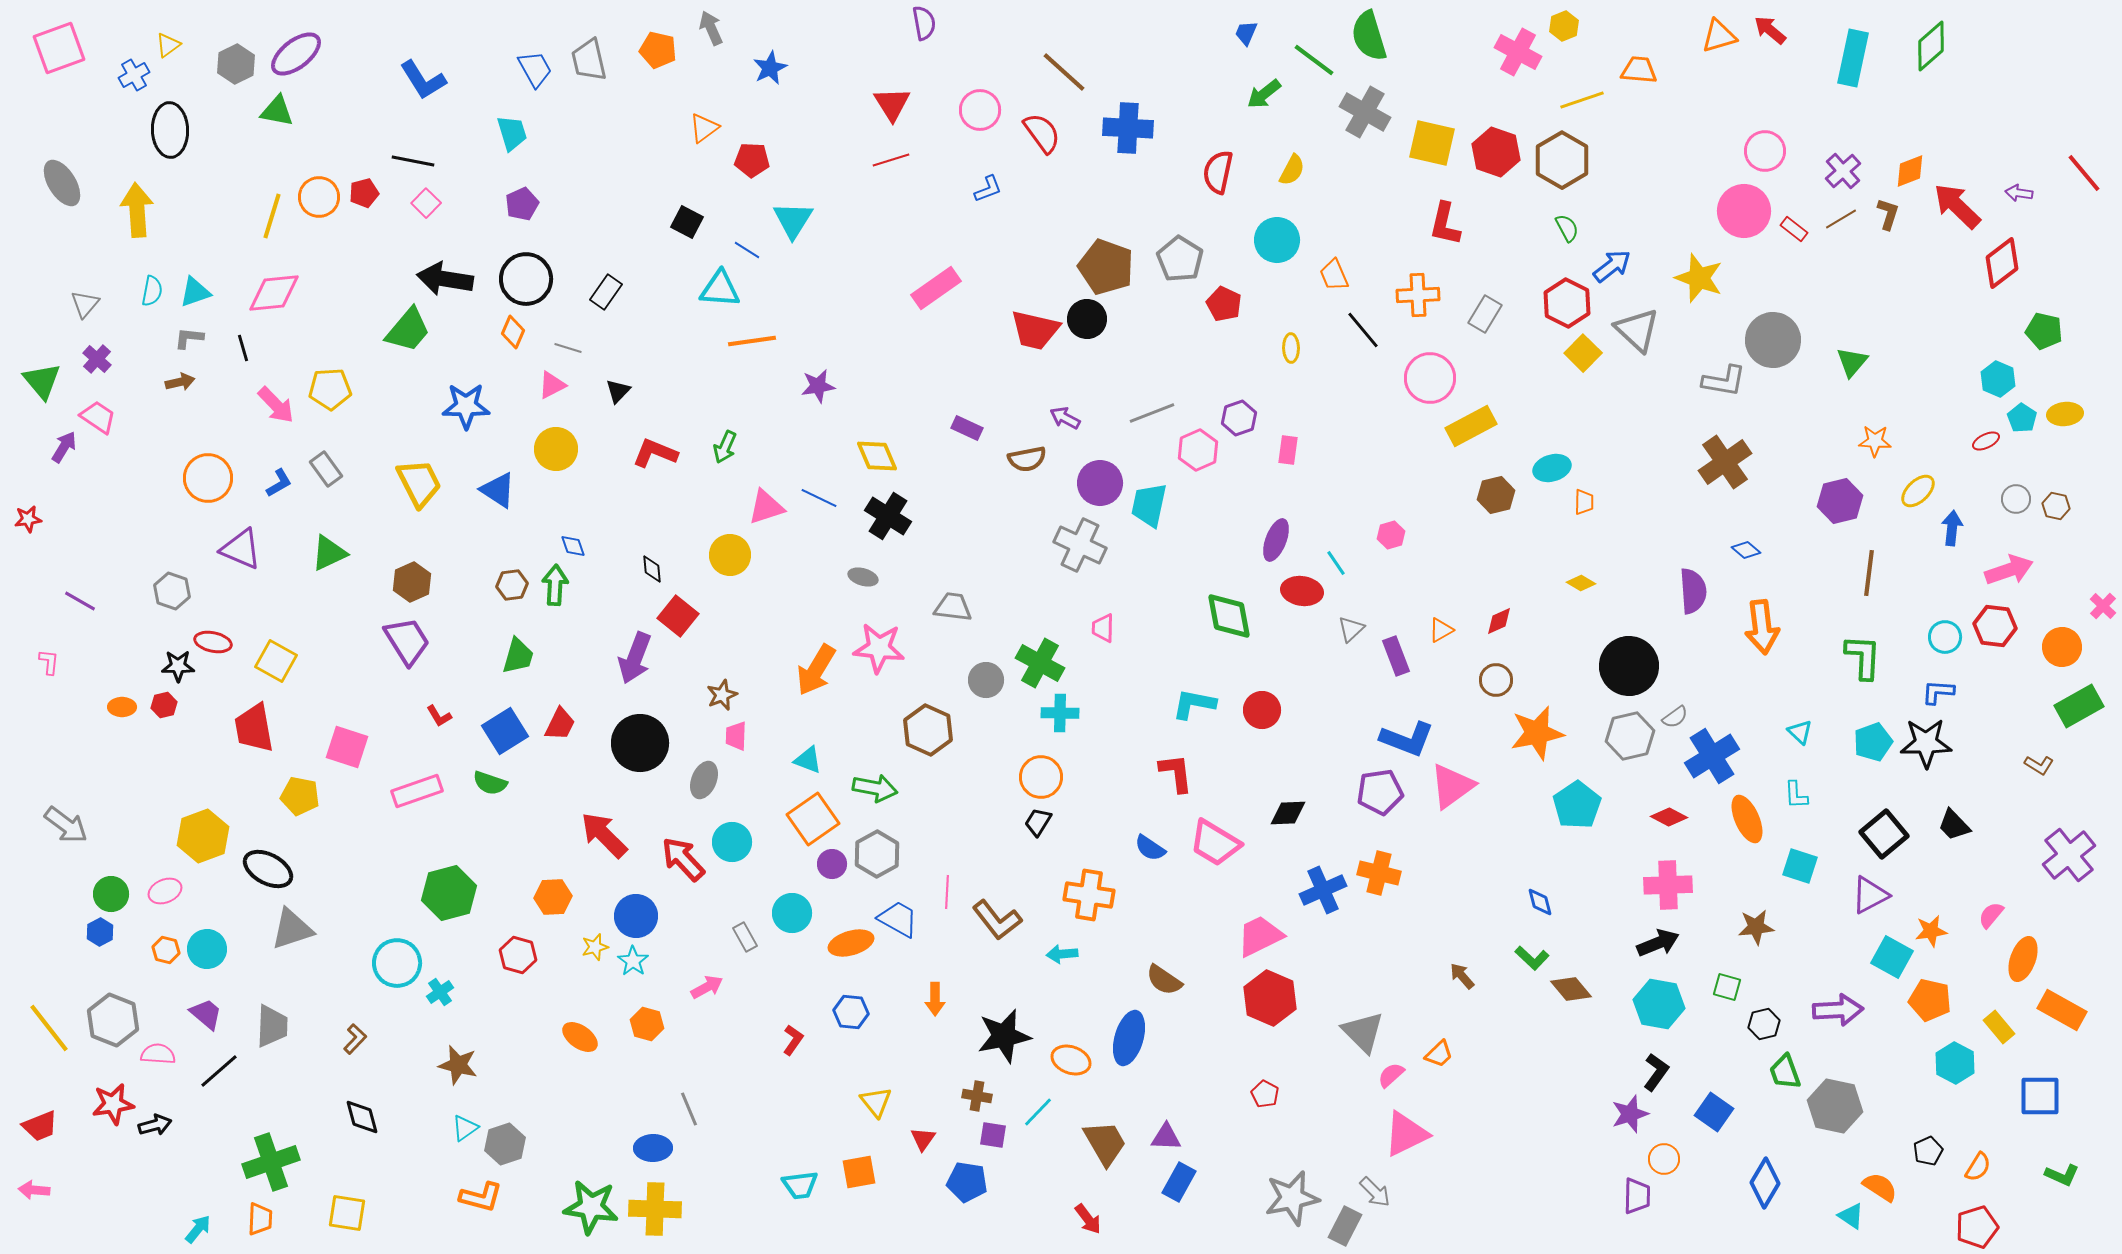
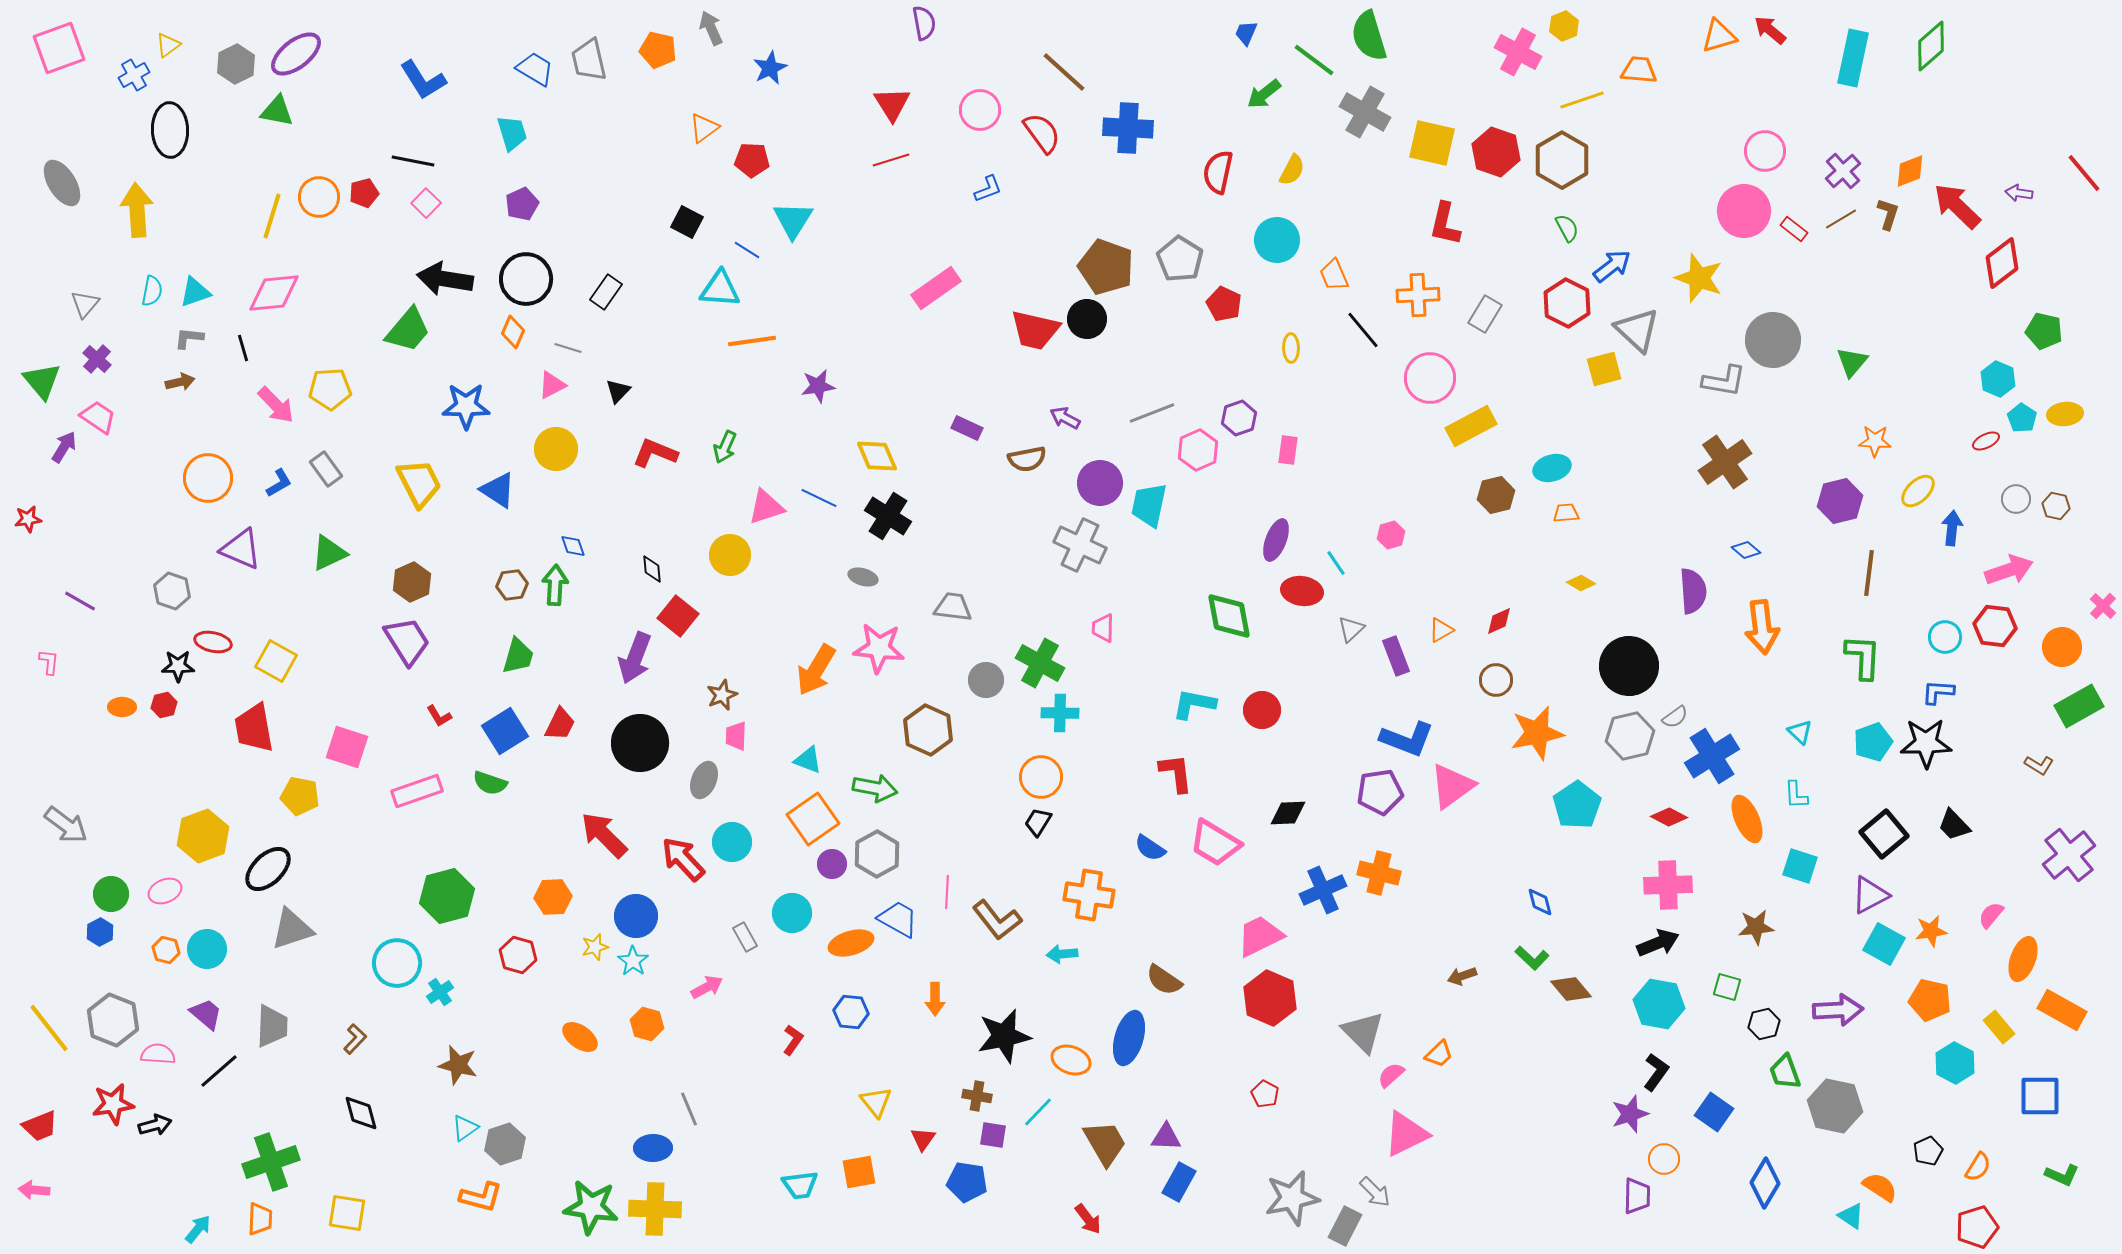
blue trapezoid at (535, 69): rotated 30 degrees counterclockwise
yellow square at (1583, 353): moved 21 px right, 16 px down; rotated 30 degrees clockwise
orange trapezoid at (1584, 502): moved 18 px left, 11 px down; rotated 96 degrees counterclockwise
black ellipse at (268, 869): rotated 72 degrees counterclockwise
green hexagon at (449, 893): moved 2 px left, 3 px down
cyan square at (1892, 957): moved 8 px left, 13 px up
brown arrow at (1462, 976): rotated 68 degrees counterclockwise
black diamond at (362, 1117): moved 1 px left, 4 px up
